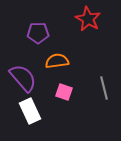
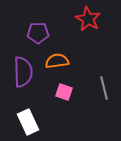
purple semicircle: moved 6 px up; rotated 40 degrees clockwise
white rectangle: moved 2 px left, 11 px down
